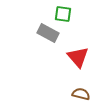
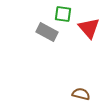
gray rectangle: moved 1 px left, 1 px up
red triangle: moved 11 px right, 29 px up
